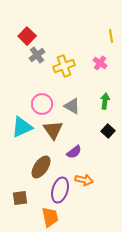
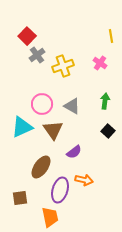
yellow cross: moved 1 px left
